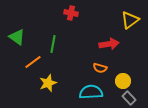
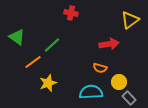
green line: moved 1 px left, 1 px down; rotated 36 degrees clockwise
yellow circle: moved 4 px left, 1 px down
